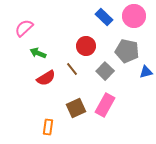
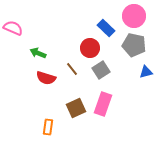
blue rectangle: moved 2 px right, 11 px down
pink semicircle: moved 11 px left; rotated 66 degrees clockwise
red circle: moved 4 px right, 2 px down
gray pentagon: moved 7 px right, 6 px up
gray square: moved 4 px left, 1 px up; rotated 12 degrees clockwise
red semicircle: rotated 48 degrees clockwise
pink rectangle: moved 2 px left, 1 px up; rotated 10 degrees counterclockwise
